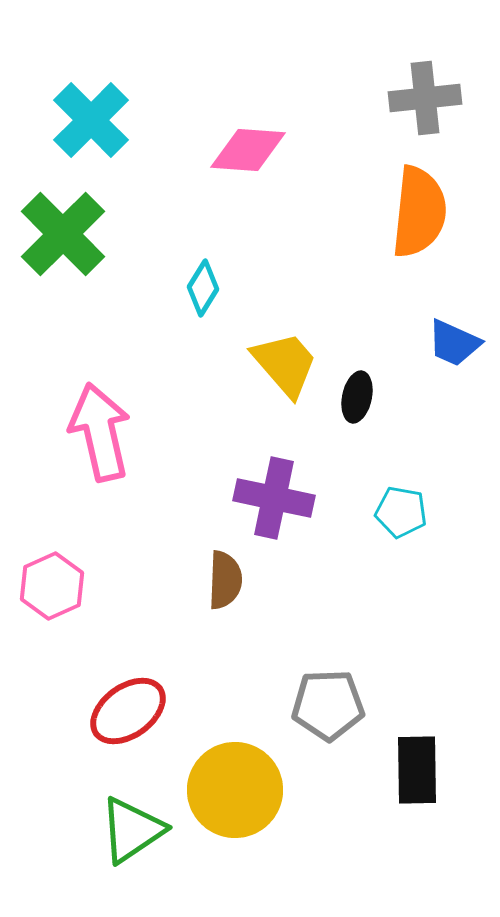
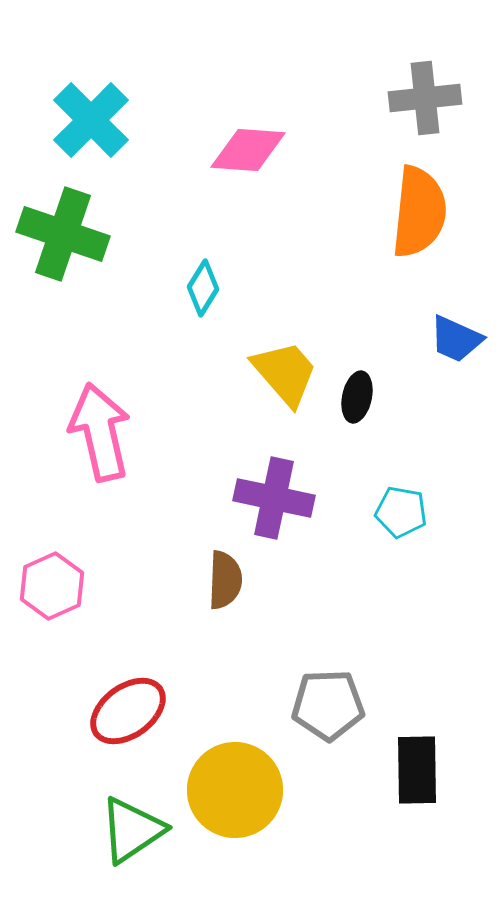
green cross: rotated 26 degrees counterclockwise
blue trapezoid: moved 2 px right, 4 px up
yellow trapezoid: moved 9 px down
